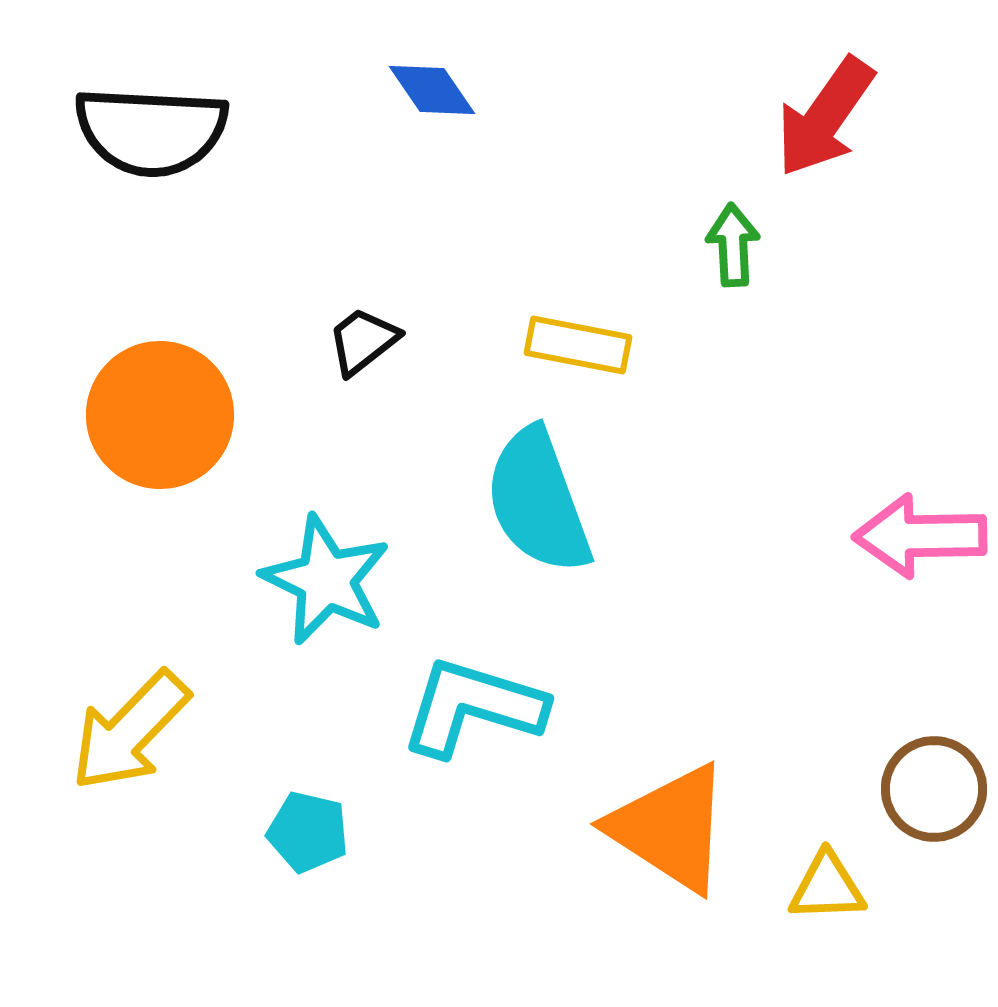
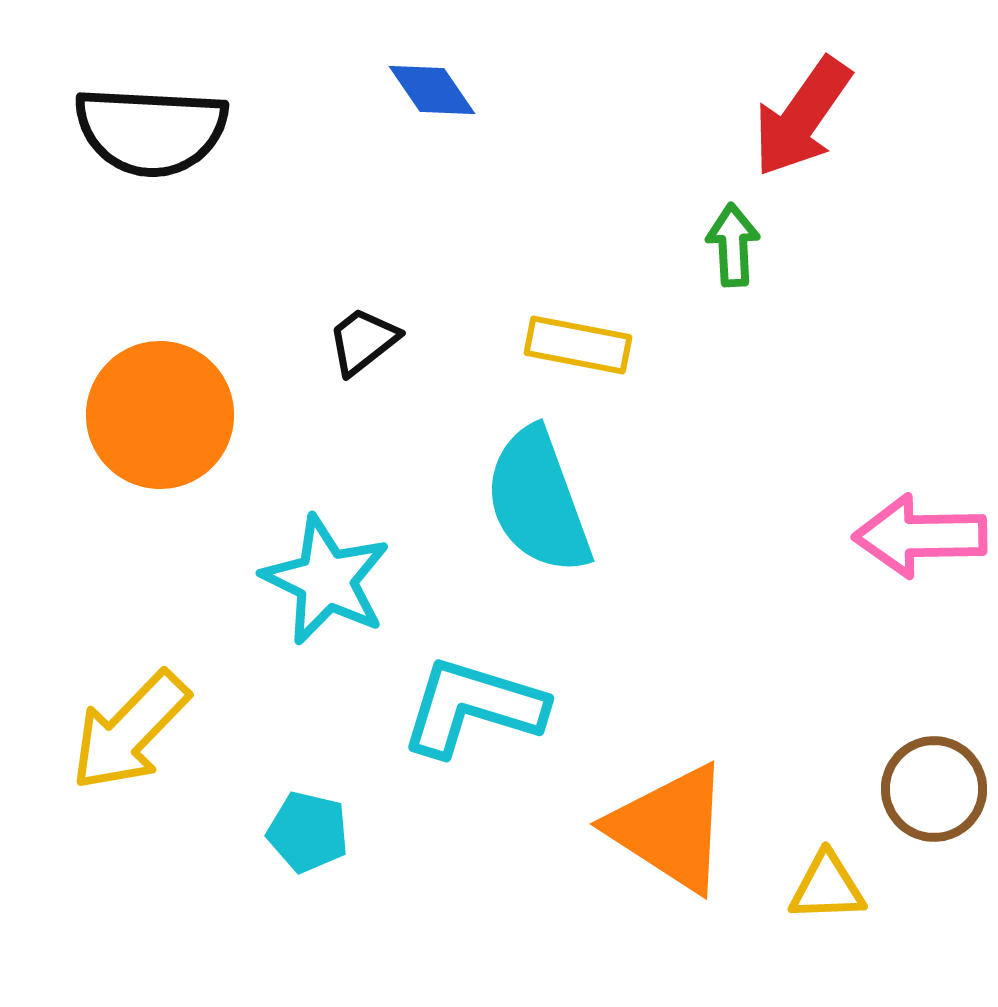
red arrow: moved 23 px left
